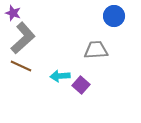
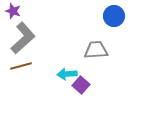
purple star: moved 2 px up
brown line: rotated 40 degrees counterclockwise
cyan arrow: moved 7 px right, 2 px up
